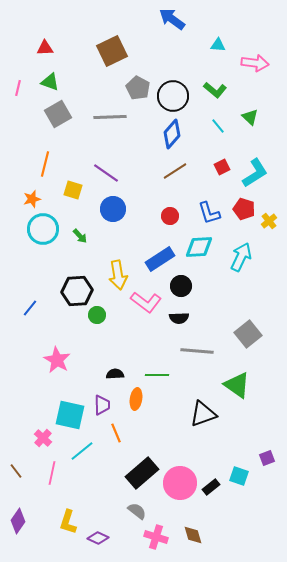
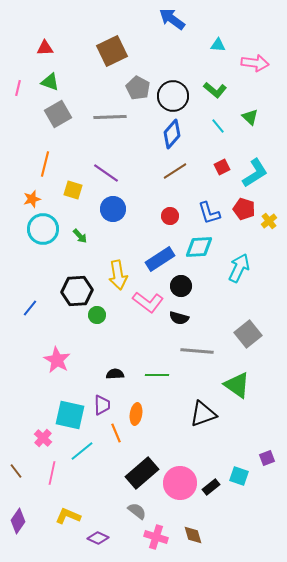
cyan arrow at (241, 257): moved 2 px left, 11 px down
pink L-shape at (146, 302): moved 2 px right
black semicircle at (179, 318): rotated 18 degrees clockwise
orange ellipse at (136, 399): moved 15 px down
yellow L-shape at (68, 522): moved 6 px up; rotated 95 degrees clockwise
